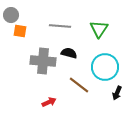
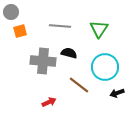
gray circle: moved 3 px up
orange square: rotated 24 degrees counterclockwise
black arrow: rotated 48 degrees clockwise
